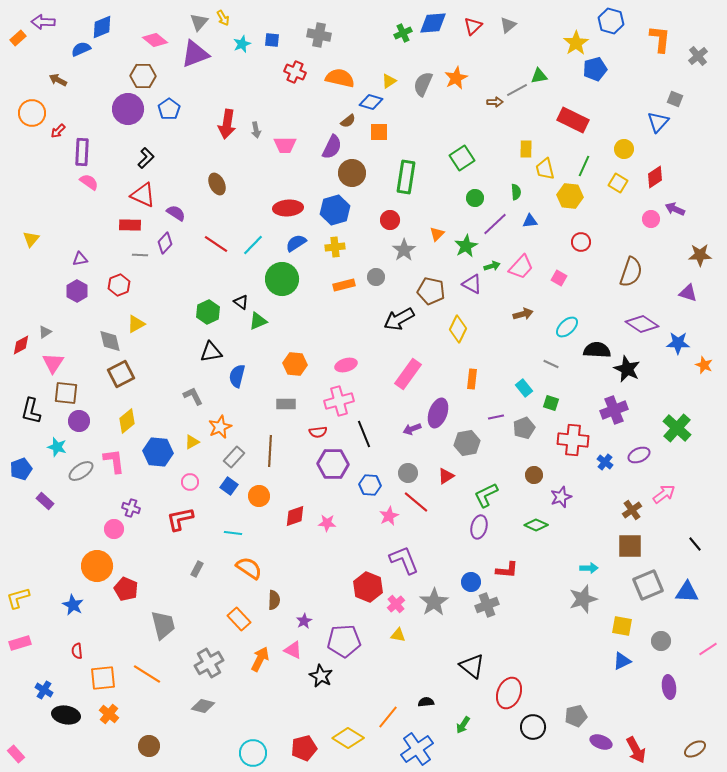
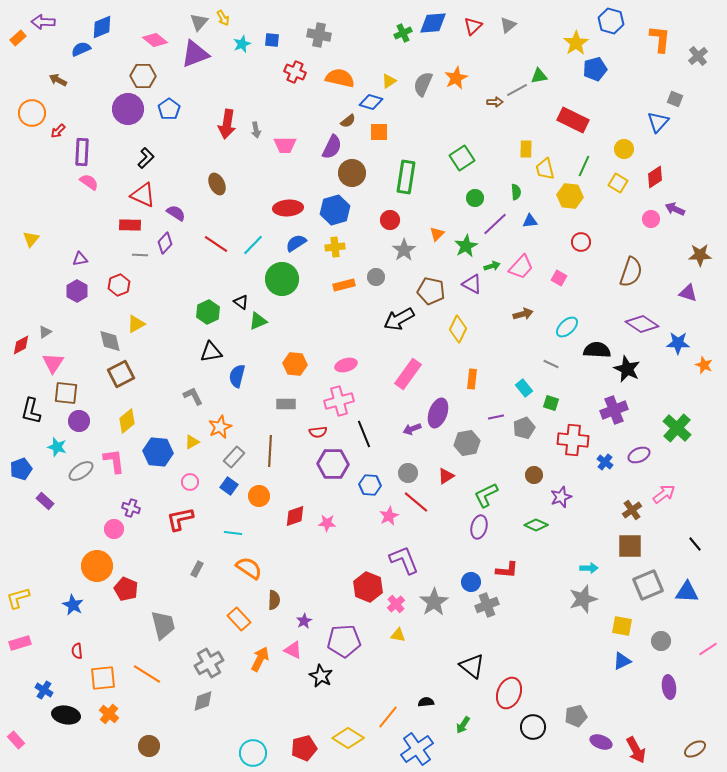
gray diamond at (203, 706): moved 5 px up; rotated 35 degrees counterclockwise
pink rectangle at (16, 754): moved 14 px up
